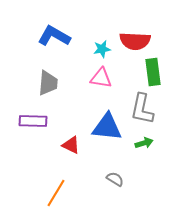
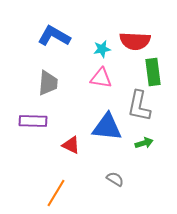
gray L-shape: moved 3 px left, 3 px up
